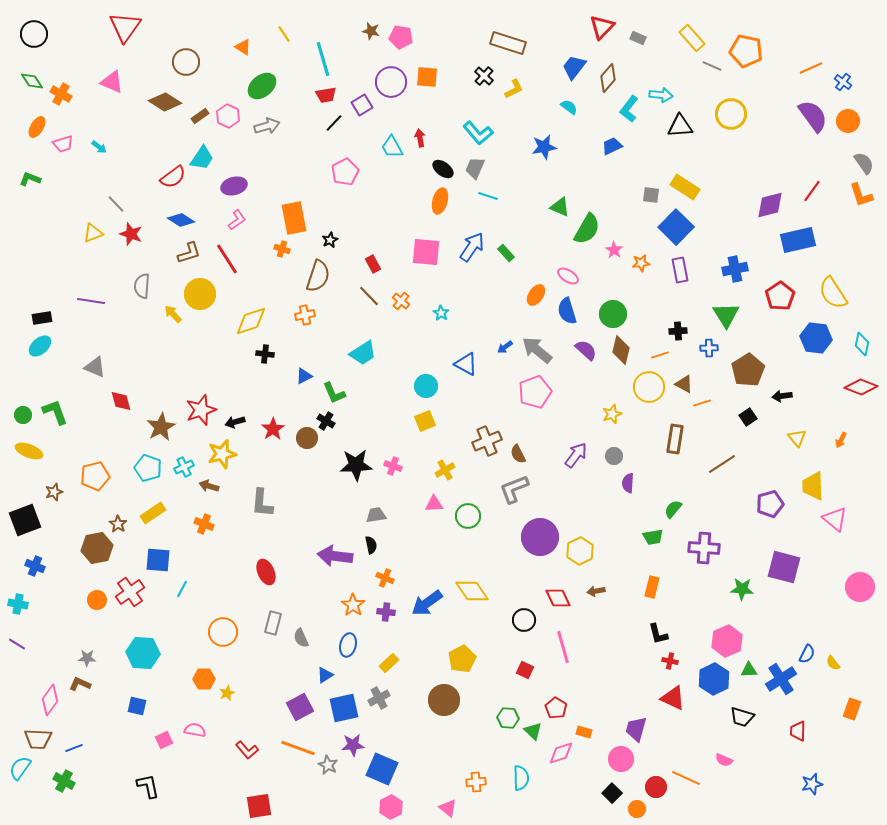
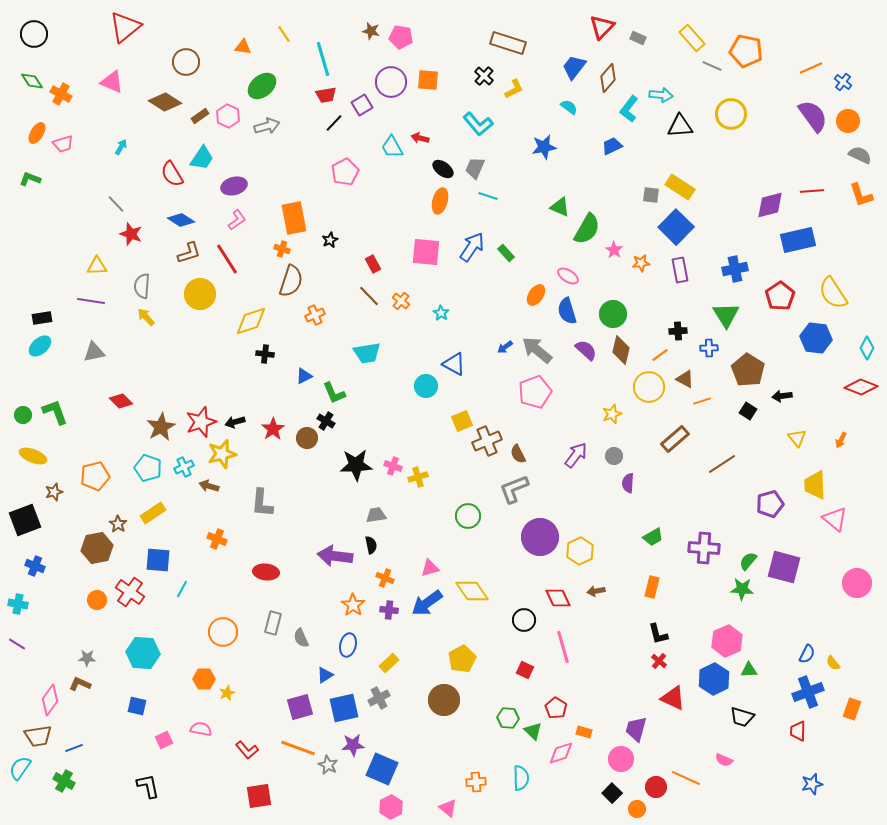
red triangle at (125, 27): rotated 16 degrees clockwise
orange triangle at (243, 47): rotated 24 degrees counterclockwise
orange square at (427, 77): moved 1 px right, 3 px down
orange ellipse at (37, 127): moved 6 px down
cyan L-shape at (478, 133): moved 9 px up
red arrow at (420, 138): rotated 66 degrees counterclockwise
cyan arrow at (99, 147): moved 22 px right; rotated 98 degrees counterclockwise
gray semicircle at (864, 163): moved 4 px left, 8 px up; rotated 30 degrees counterclockwise
red semicircle at (173, 177): moved 1 px left, 3 px up; rotated 96 degrees clockwise
yellow rectangle at (685, 187): moved 5 px left
red line at (812, 191): rotated 50 degrees clockwise
yellow triangle at (93, 233): moved 4 px right, 33 px down; rotated 20 degrees clockwise
brown semicircle at (318, 276): moved 27 px left, 5 px down
yellow arrow at (173, 314): moved 27 px left, 3 px down
orange cross at (305, 315): moved 10 px right; rotated 12 degrees counterclockwise
cyan diamond at (862, 344): moved 5 px right, 4 px down; rotated 15 degrees clockwise
cyan trapezoid at (363, 353): moved 4 px right; rotated 24 degrees clockwise
orange line at (660, 355): rotated 18 degrees counterclockwise
blue triangle at (466, 364): moved 12 px left
gray triangle at (95, 367): moved 1 px left, 15 px up; rotated 35 degrees counterclockwise
brown pentagon at (748, 370): rotated 8 degrees counterclockwise
brown triangle at (684, 384): moved 1 px right, 5 px up
red diamond at (121, 401): rotated 30 degrees counterclockwise
orange line at (702, 403): moved 2 px up
red star at (201, 410): moved 12 px down
black square at (748, 417): moved 6 px up; rotated 24 degrees counterclockwise
yellow square at (425, 421): moved 37 px right
brown rectangle at (675, 439): rotated 40 degrees clockwise
yellow ellipse at (29, 451): moved 4 px right, 5 px down
yellow cross at (445, 470): moved 27 px left, 7 px down; rotated 12 degrees clockwise
yellow trapezoid at (813, 486): moved 2 px right, 1 px up
pink triangle at (434, 504): moved 4 px left, 64 px down; rotated 12 degrees counterclockwise
green semicircle at (673, 509): moved 75 px right, 52 px down
orange cross at (204, 524): moved 13 px right, 15 px down
green trapezoid at (653, 537): rotated 20 degrees counterclockwise
red ellipse at (266, 572): rotated 60 degrees counterclockwise
pink circle at (860, 587): moved 3 px left, 4 px up
red cross at (130, 592): rotated 20 degrees counterclockwise
purple cross at (386, 612): moved 3 px right, 2 px up
red cross at (670, 661): moved 11 px left; rotated 28 degrees clockwise
blue cross at (781, 679): moved 27 px right, 13 px down; rotated 12 degrees clockwise
purple square at (300, 707): rotated 12 degrees clockwise
pink semicircle at (195, 730): moved 6 px right, 1 px up
brown trapezoid at (38, 739): moved 3 px up; rotated 12 degrees counterclockwise
red square at (259, 806): moved 10 px up
